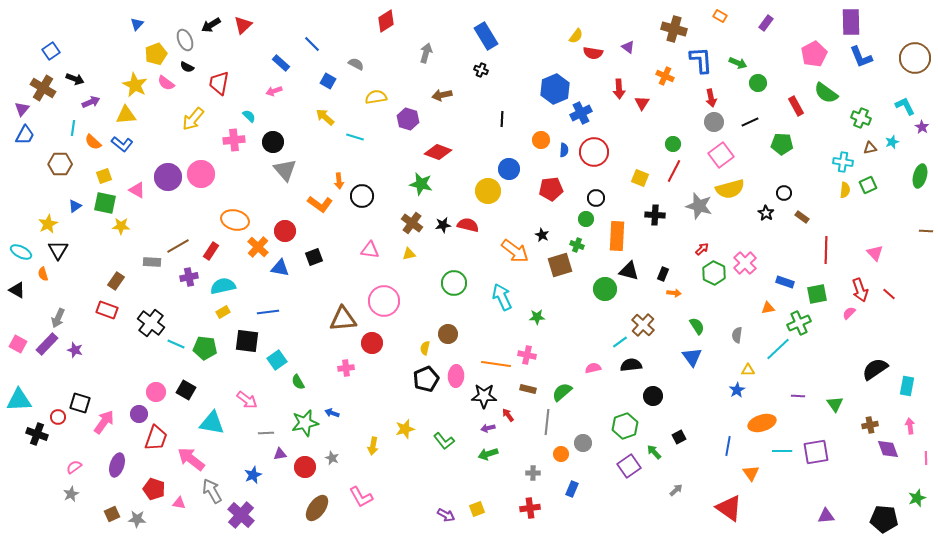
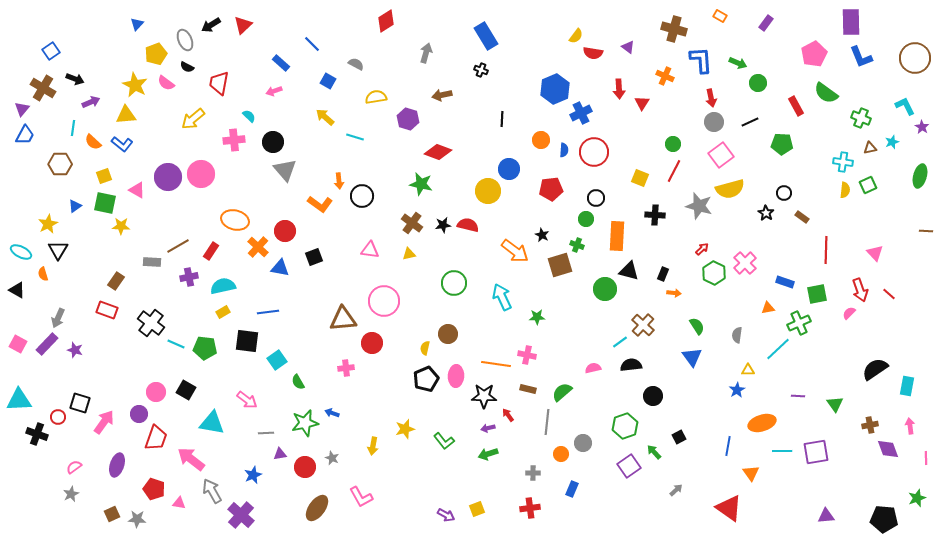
yellow arrow at (193, 119): rotated 10 degrees clockwise
